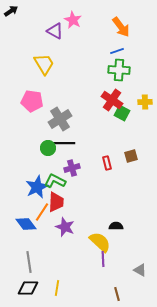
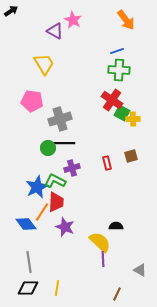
orange arrow: moved 5 px right, 7 px up
yellow cross: moved 12 px left, 17 px down
gray cross: rotated 15 degrees clockwise
brown line: rotated 40 degrees clockwise
